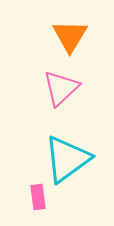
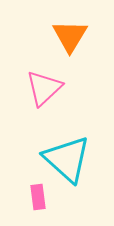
pink triangle: moved 17 px left
cyan triangle: rotated 42 degrees counterclockwise
